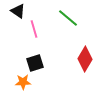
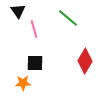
black triangle: rotated 21 degrees clockwise
red diamond: moved 2 px down
black square: rotated 18 degrees clockwise
orange star: moved 1 px down
